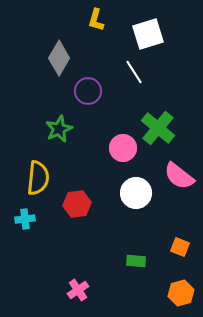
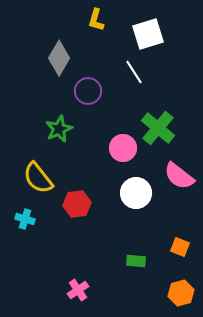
yellow semicircle: rotated 136 degrees clockwise
cyan cross: rotated 24 degrees clockwise
